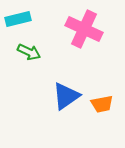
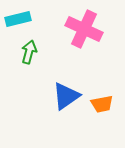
green arrow: rotated 100 degrees counterclockwise
